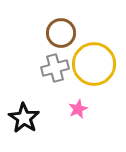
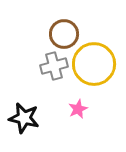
brown circle: moved 3 px right, 1 px down
gray cross: moved 1 px left, 2 px up
black star: rotated 20 degrees counterclockwise
